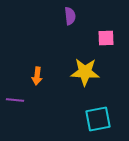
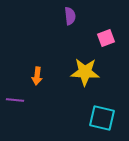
pink square: rotated 18 degrees counterclockwise
cyan square: moved 4 px right, 1 px up; rotated 24 degrees clockwise
